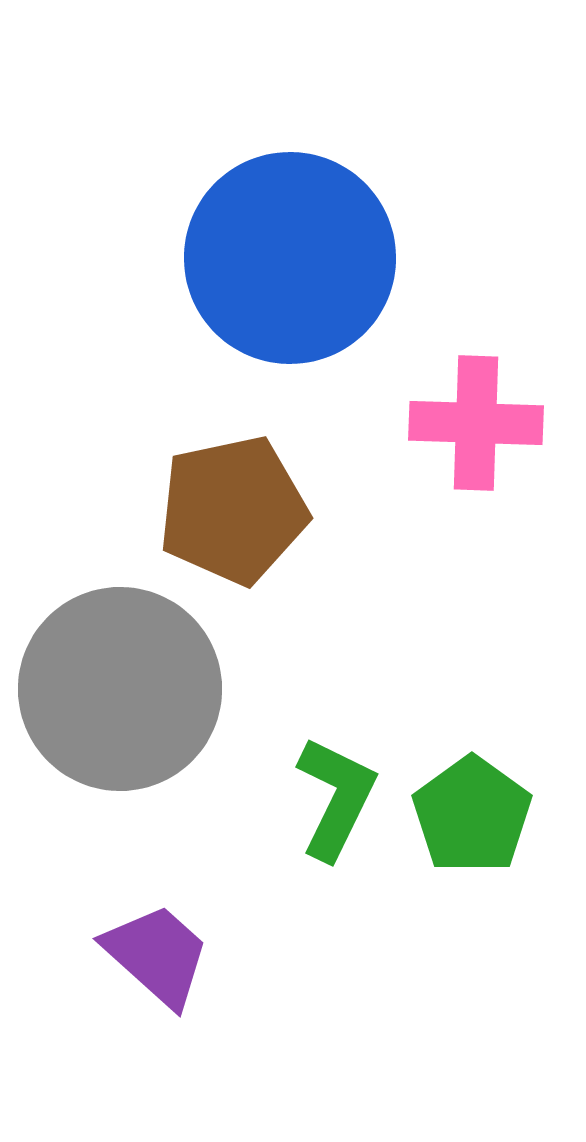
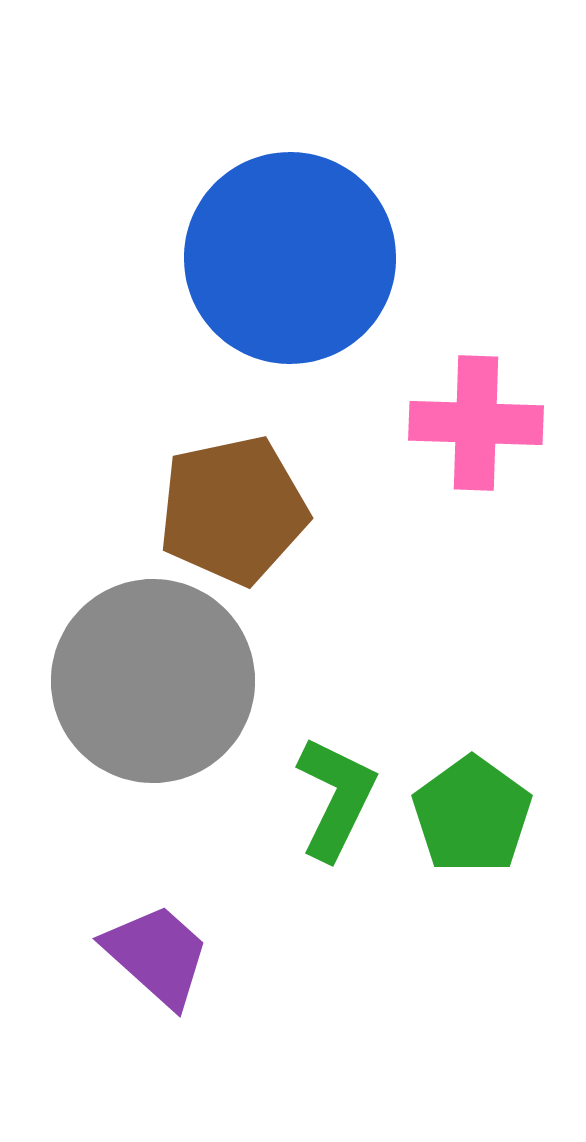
gray circle: moved 33 px right, 8 px up
